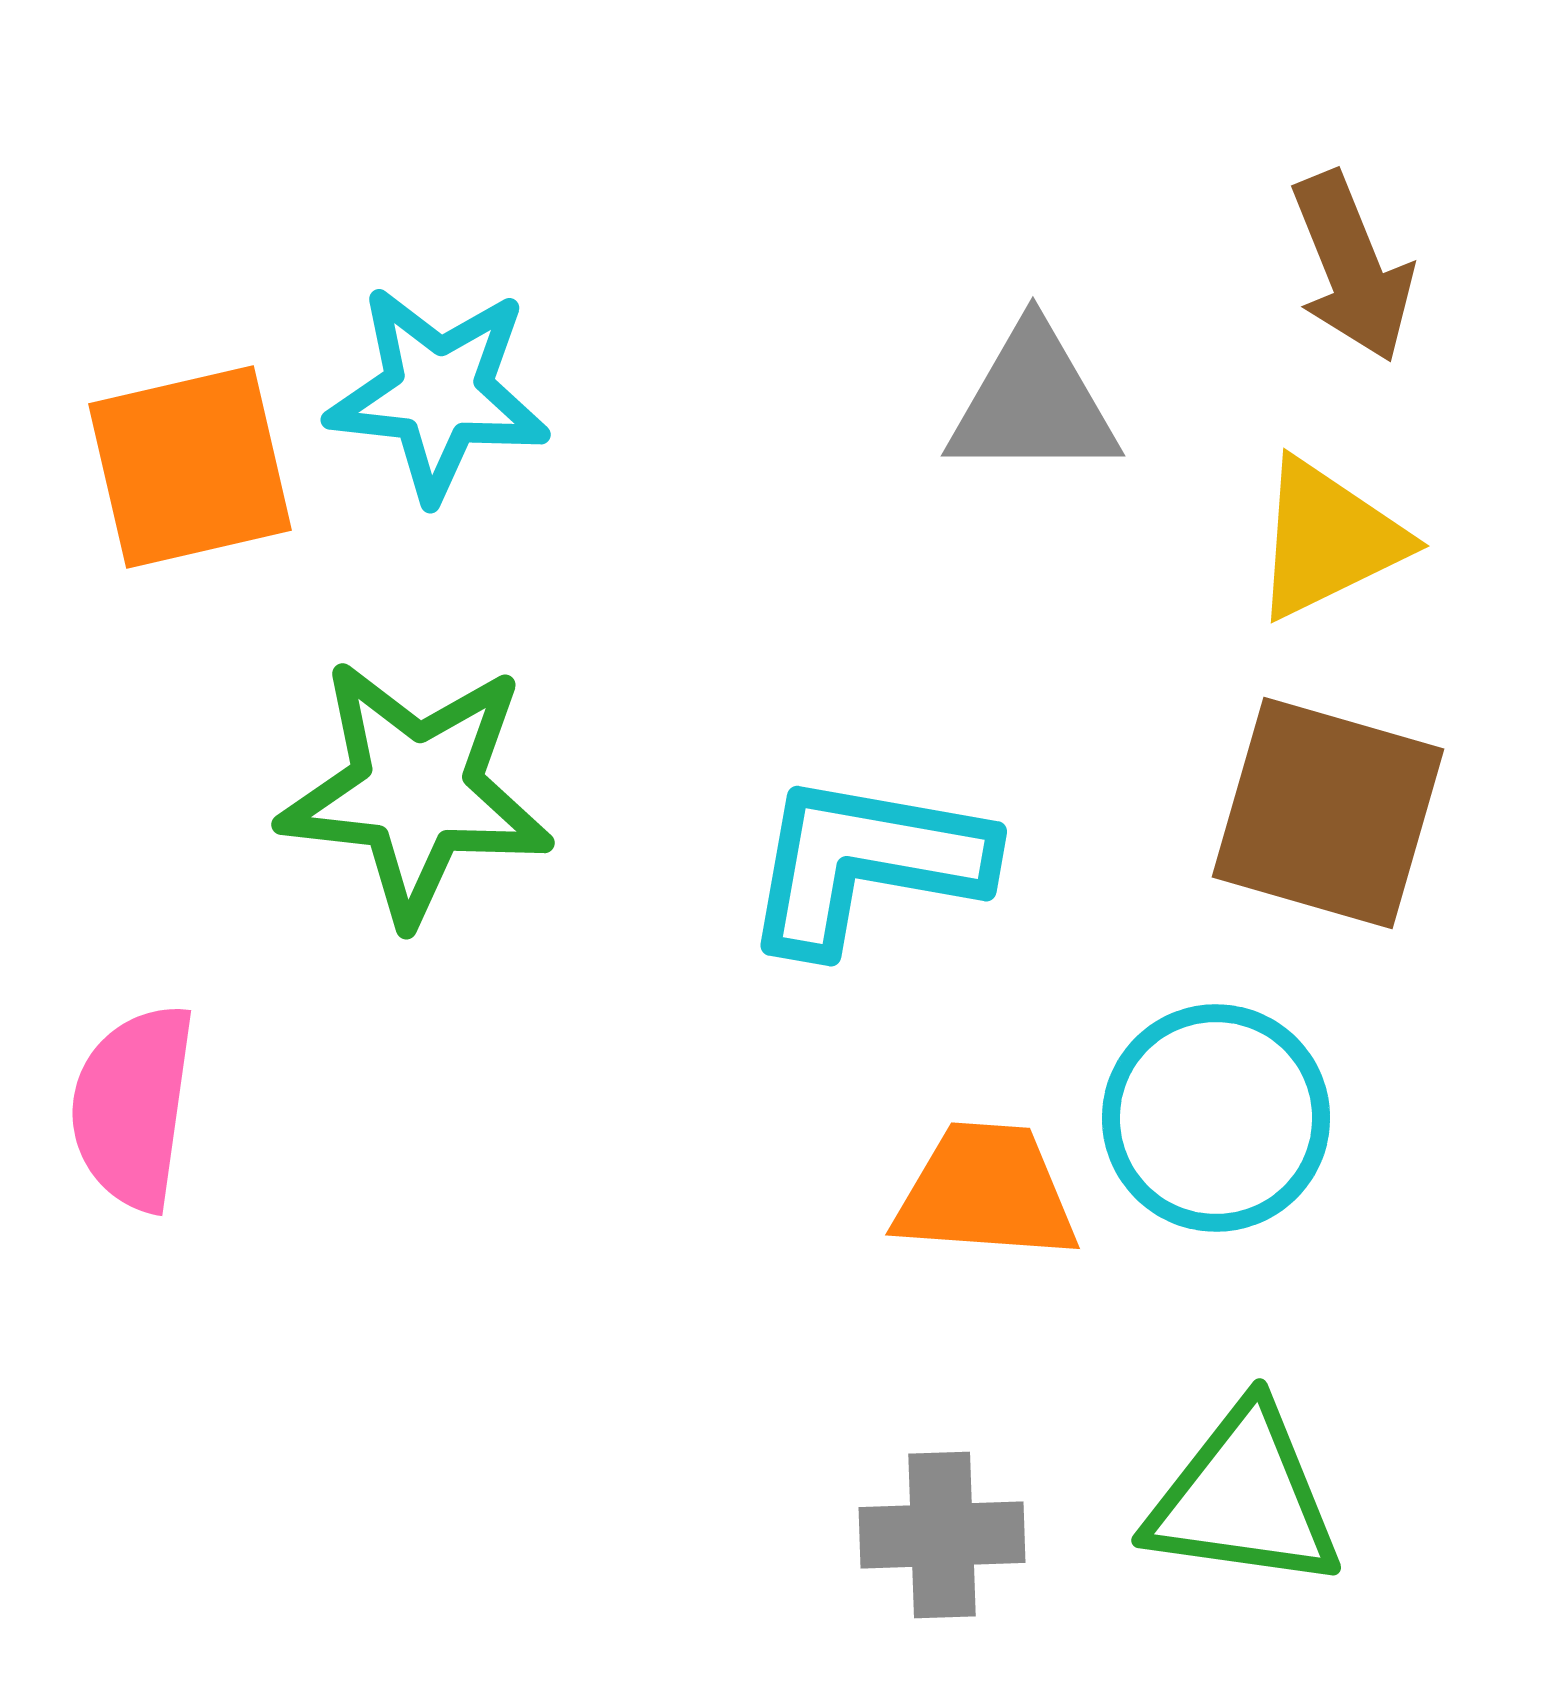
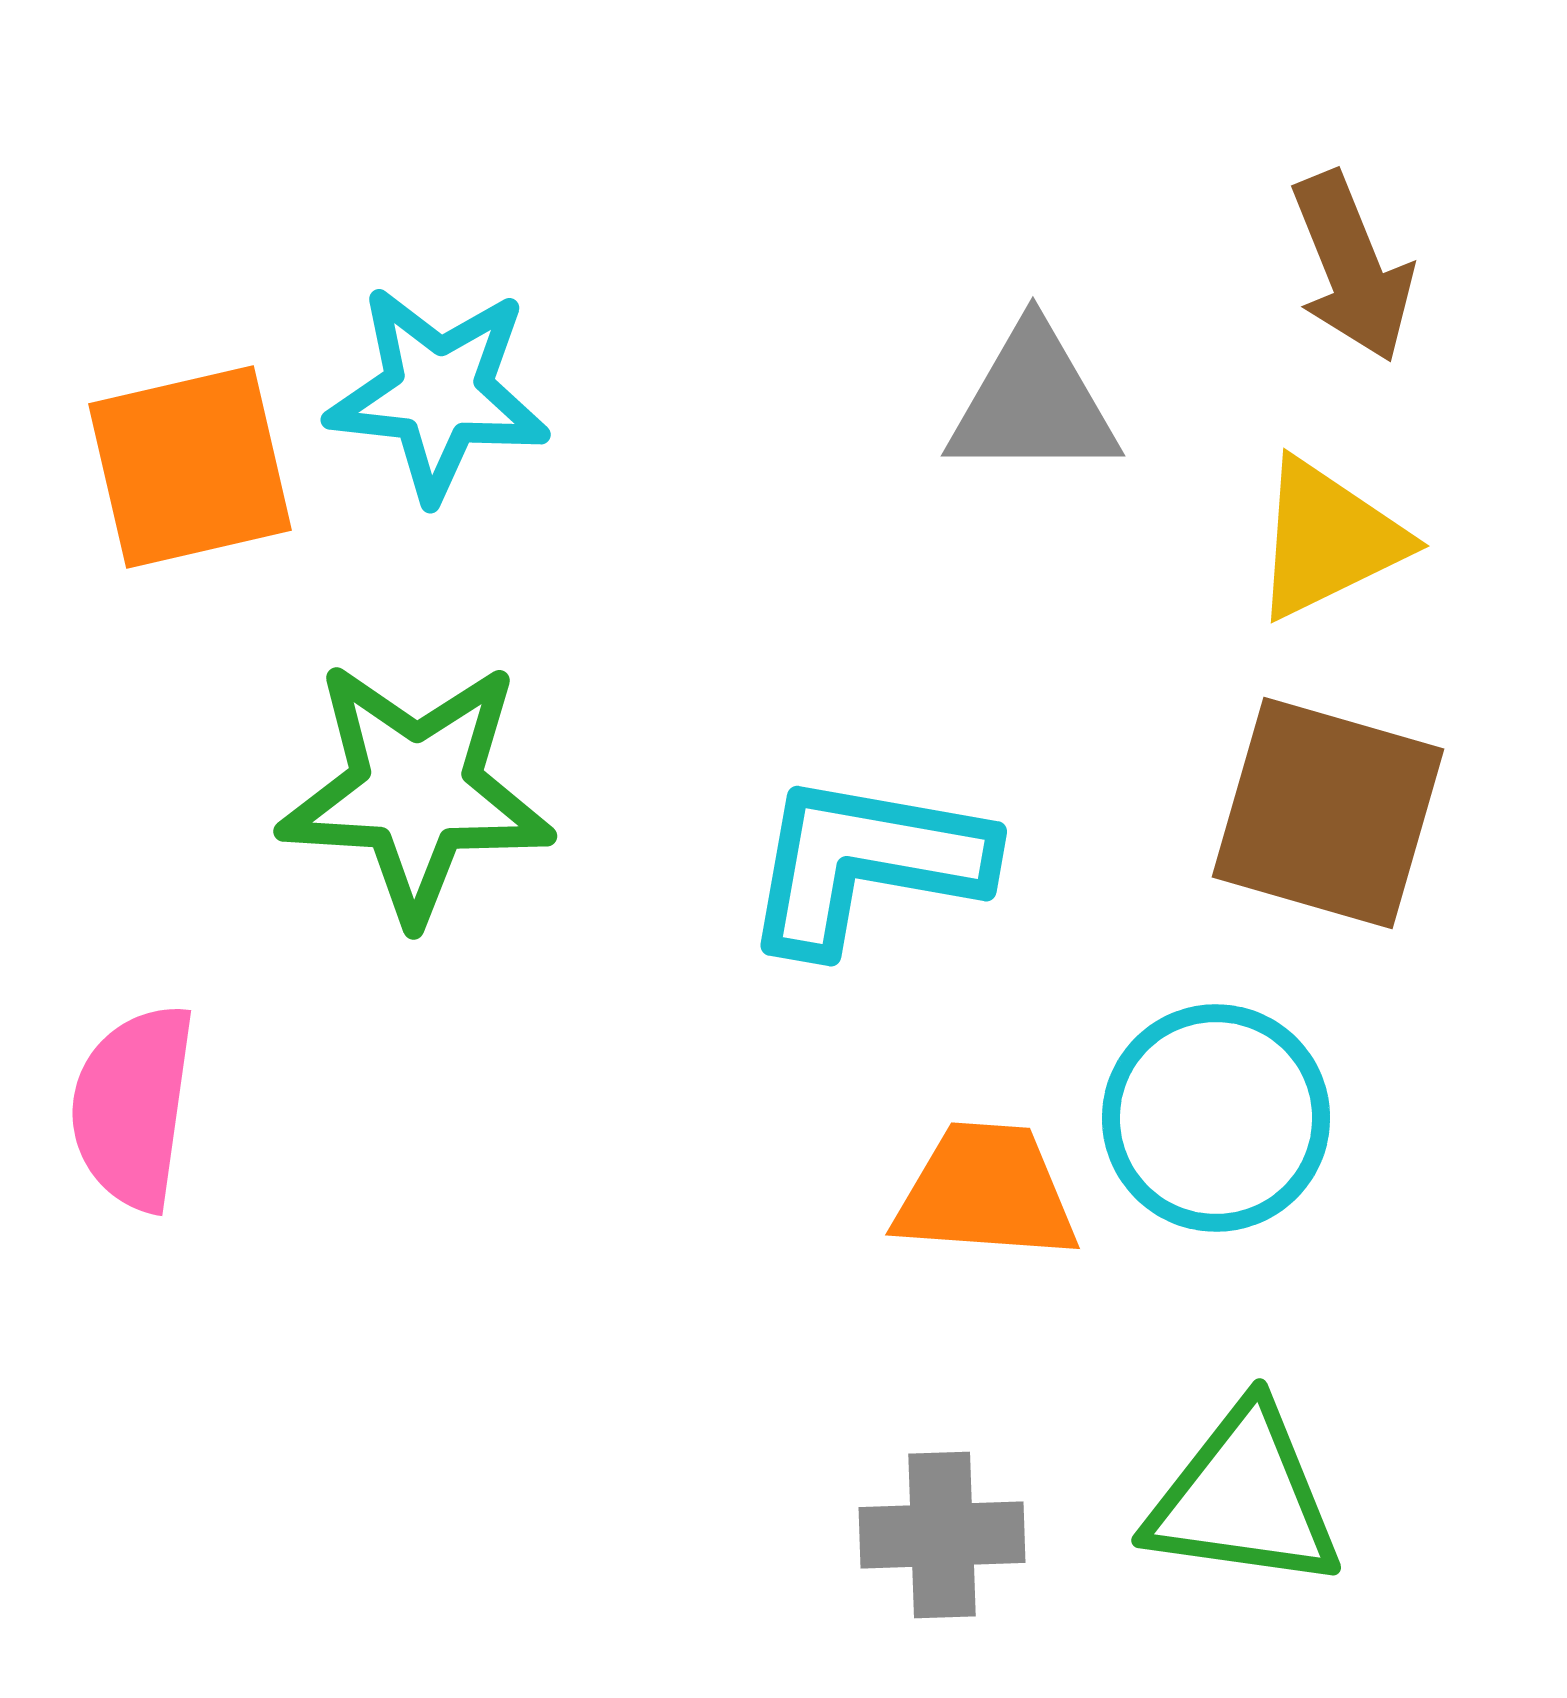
green star: rotated 3 degrees counterclockwise
